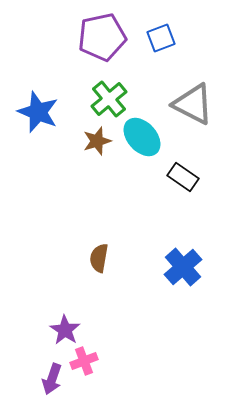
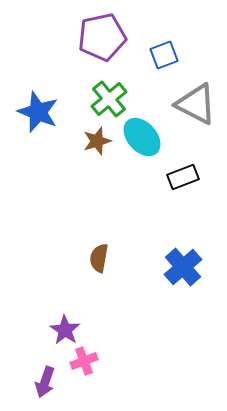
blue square: moved 3 px right, 17 px down
gray triangle: moved 3 px right
black rectangle: rotated 56 degrees counterclockwise
purple arrow: moved 7 px left, 3 px down
